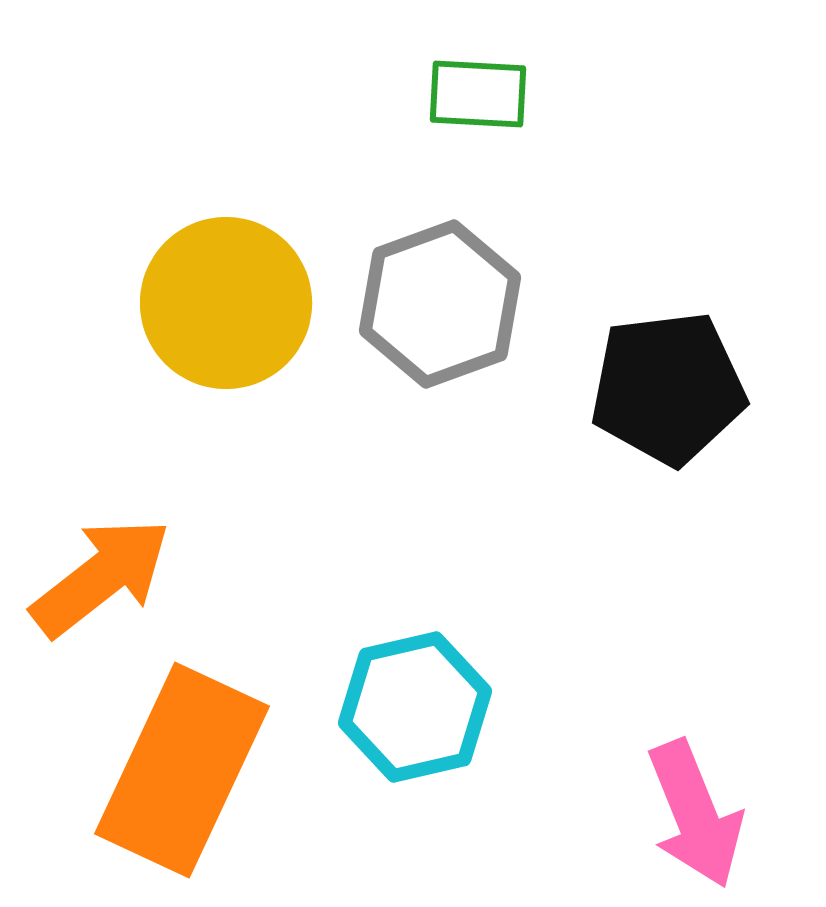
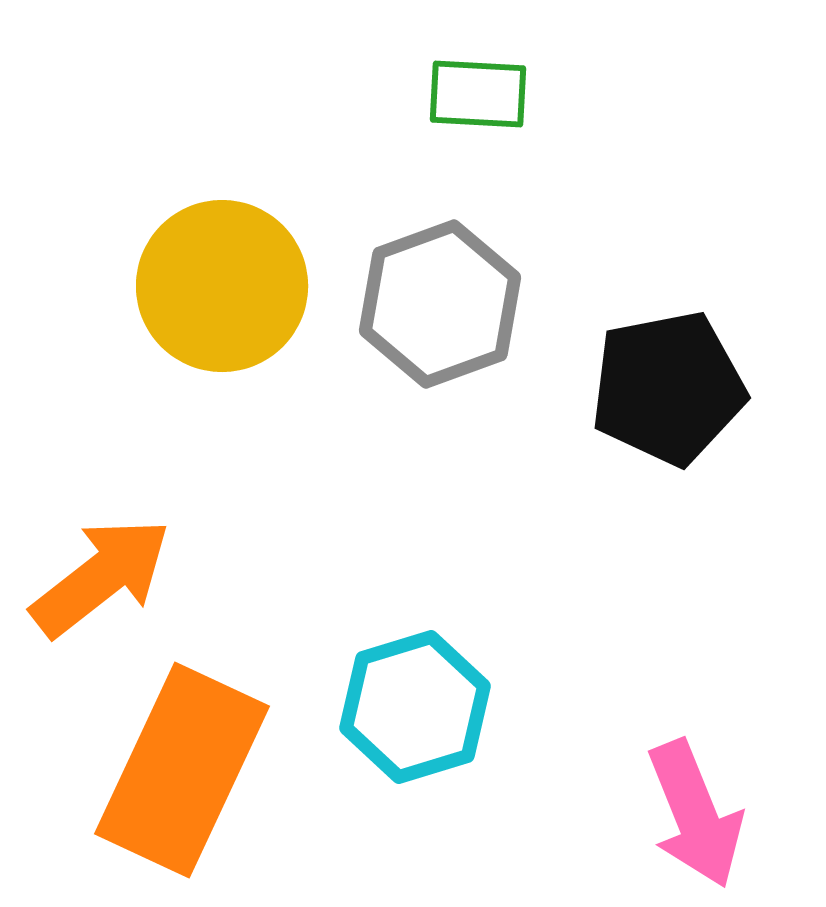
yellow circle: moved 4 px left, 17 px up
black pentagon: rotated 4 degrees counterclockwise
cyan hexagon: rotated 4 degrees counterclockwise
